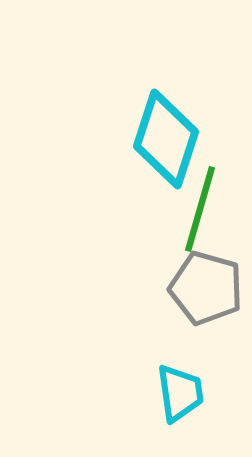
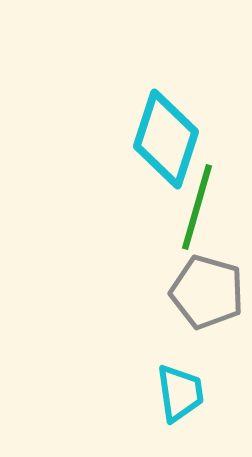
green line: moved 3 px left, 2 px up
gray pentagon: moved 1 px right, 4 px down
